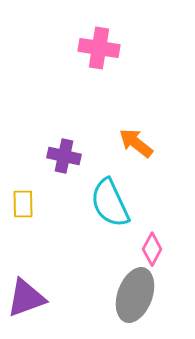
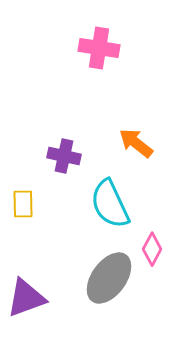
cyan semicircle: moved 1 px down
gray ellipse: moved 26 px left, 17 px up; rotated 16 degrees clockwise
